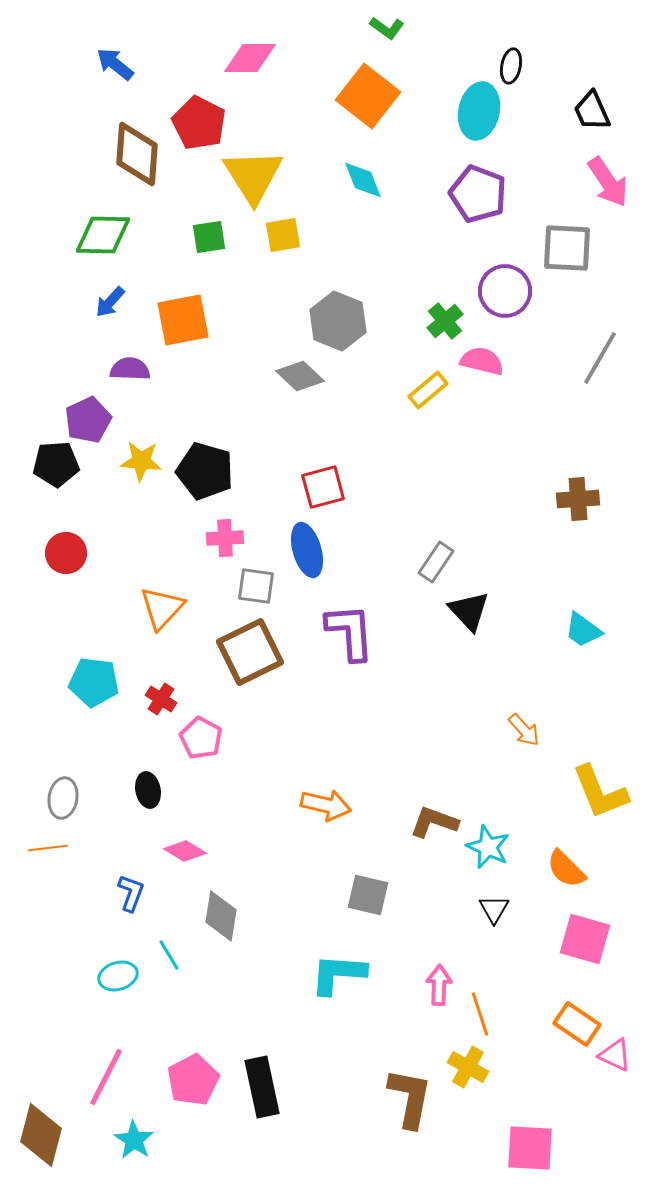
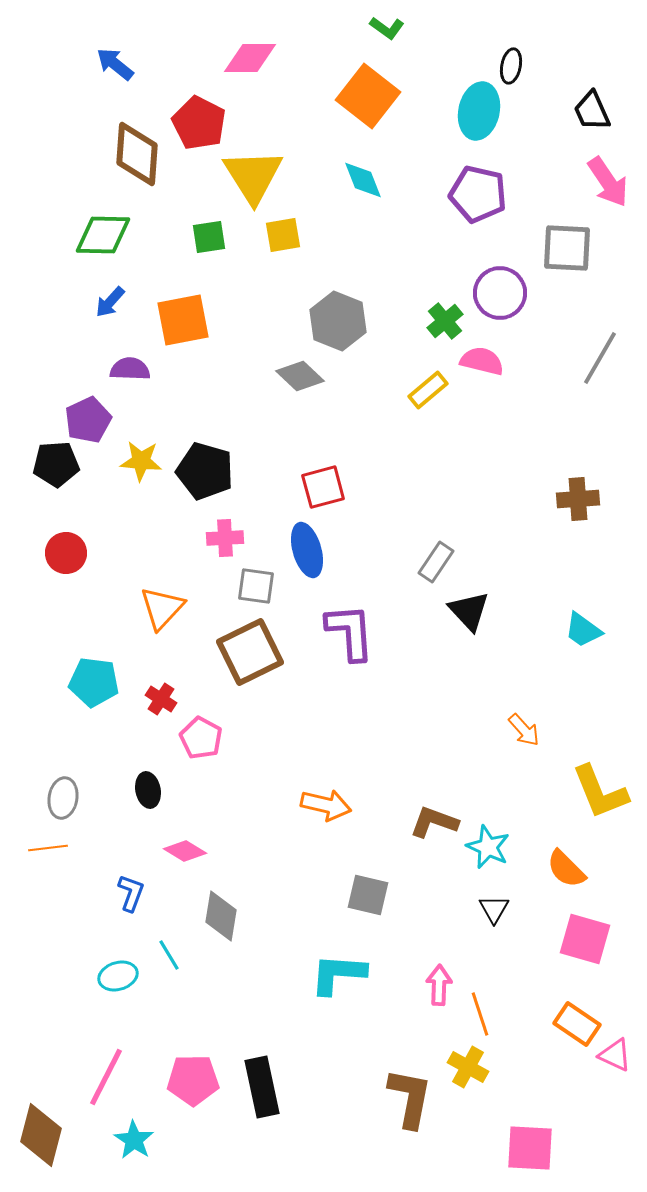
purple pentagon at (478, 194): rotated 8 degrees counterclockwise
purple circle at (505, 291): moved 5 px left, 2 px down
pink pentagon at (193, 1080): rotated 27 degrees clockwise
